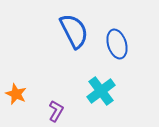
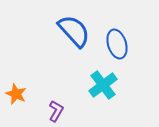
blue semicircle: rotated 15 degrees counterclockwise
cyan cross: moved 2 px right, 6 px up
